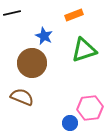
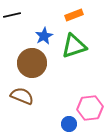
black line: moved 2 px down
blue star: rotated 18 degrees clockwise
green triangle: moved 10 px left, 4 px up
brown semicircle: moved 1 px up
blue circle: moved 1 px left, 1 px down
